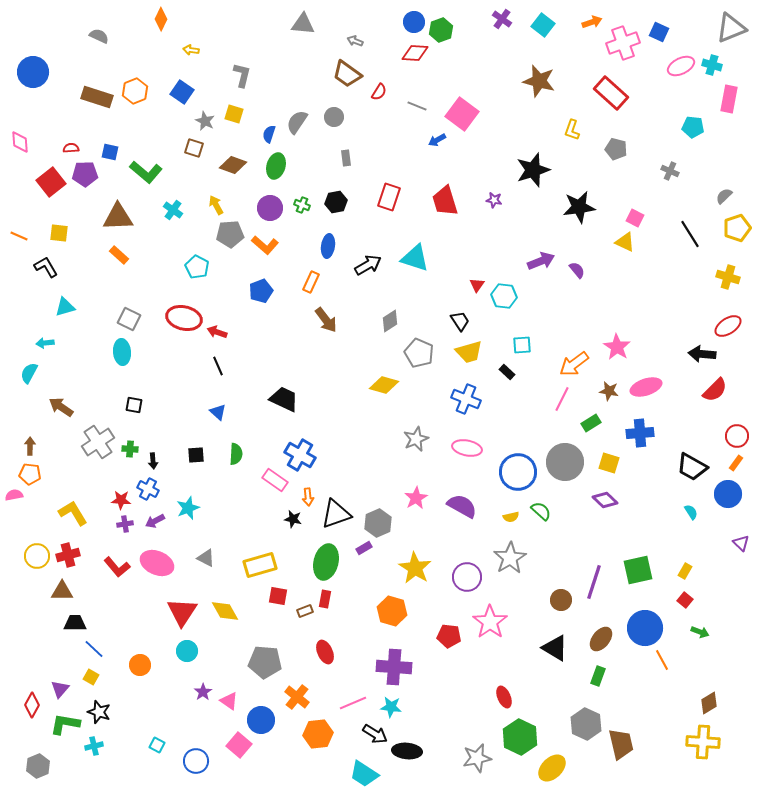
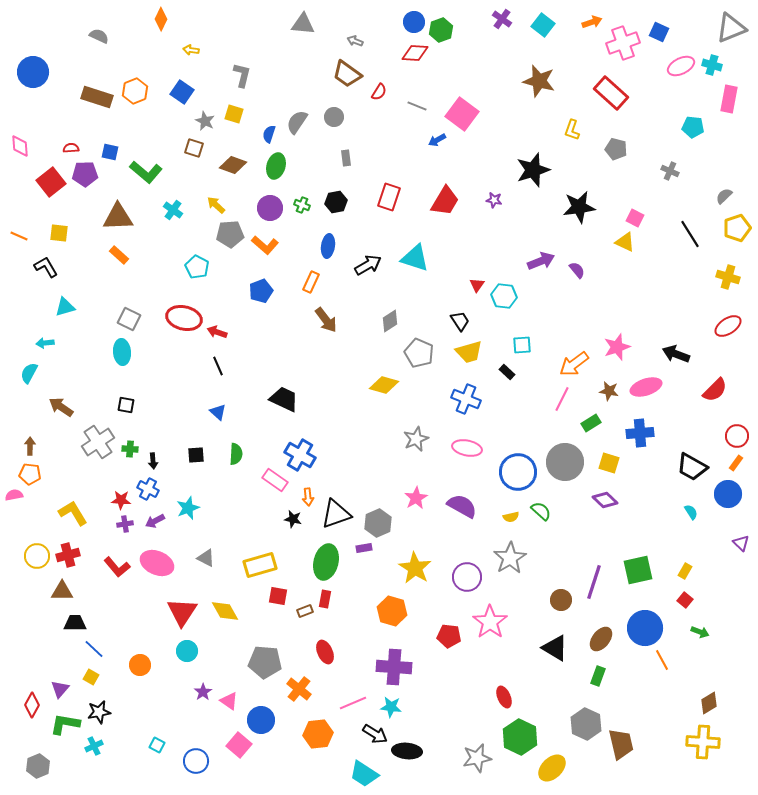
pink diamond at (20, 142): moved 4 px down
red trapezoid at (445, 201): rotated 132 degrees counterclockwise
yellow arrow at (216, 205): rotated 18 degrees counterclockwise
pink star at (617, 347): rotated 20 degrees clockwise
black arrow at (702, 354): moved 26 px left; rotated 16 degrees clockwise
black square at (134, 405): moved 8 px left
purple rectangle at (364, 548): rotated 21 degrees clockwise
orange cross at (297, 697): moved 2 px right, 8 px up
black star at (99, 712): rotated 30 degrees counterclockwise
cyan cross at (94, 746): rotated 12 degrees counterclockwise
